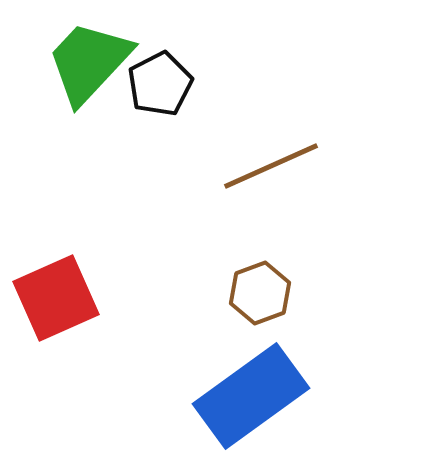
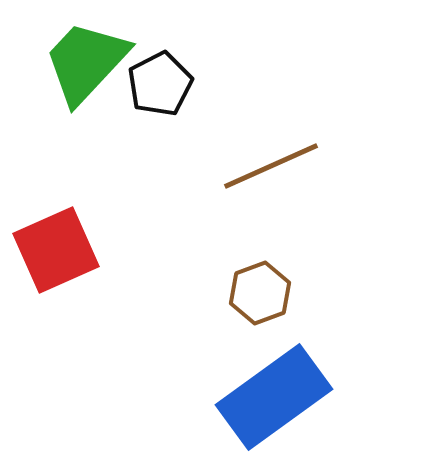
green trapezoid: moved 3 px left
red square: moved 48 px up
blue rectangle: moved 23 px right, 1 px down
